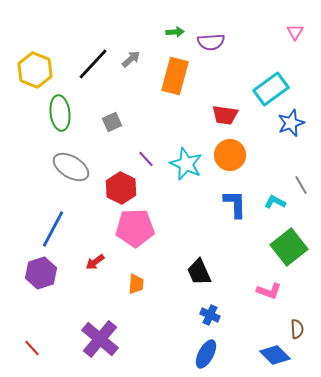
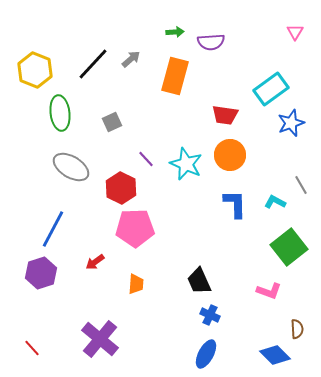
black trapezoid: moved 9 px down
